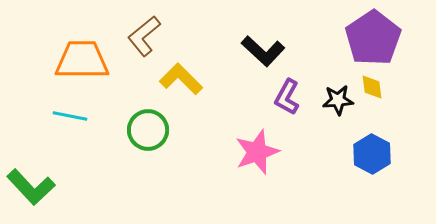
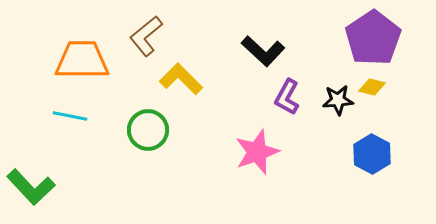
brown L-shape: moved 2 px right
yellow diamond: rotated 68 degrees counterclockwise
